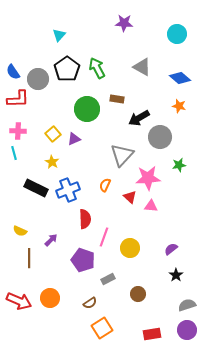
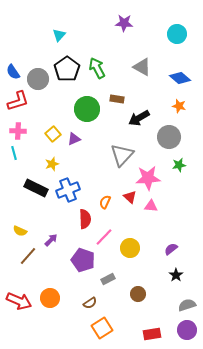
red L-shape at (18, 99): moved 2 px down; rotated 15 degrees counterclockwise
gray circle at (160, 137): moved 9 px right
yellow star at (52, 162): moved 2 px down; rotated 24 degrees clockwise
orange semicircle at (105, 185): moved 17 px down
pink line at (104, 237): rotated 24 degrees clockwise
brown line at (29, 258): moved 1 px left, 2 px up; rotated 42 degrees clockwise
